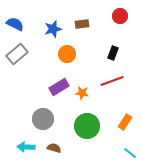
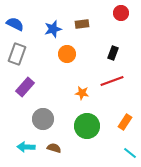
red circle: moved 1 px right, 3 px up
gray rectangle: rotated 30 degrees counterclockwise
purple rectangle: moved 34 px left; rotated 18 degrees counterclockwise
